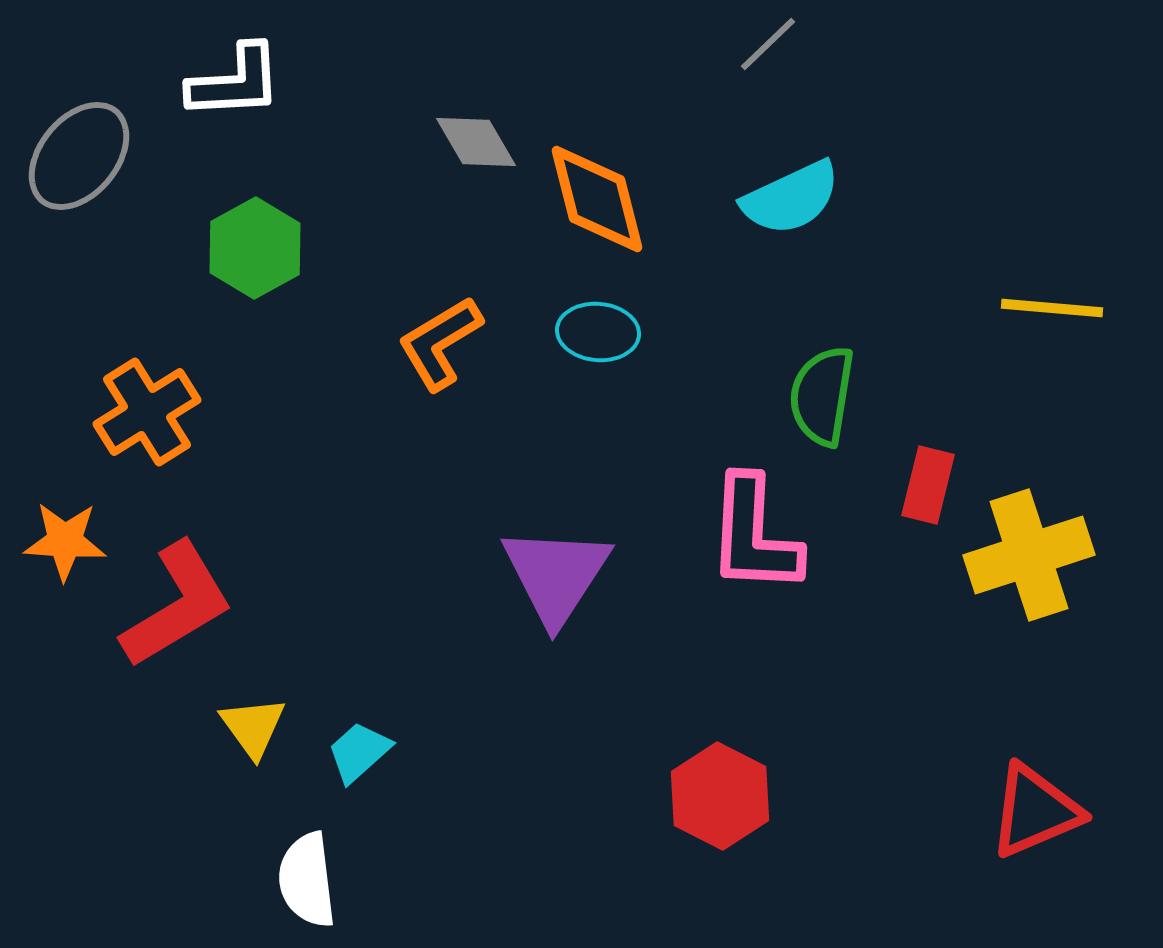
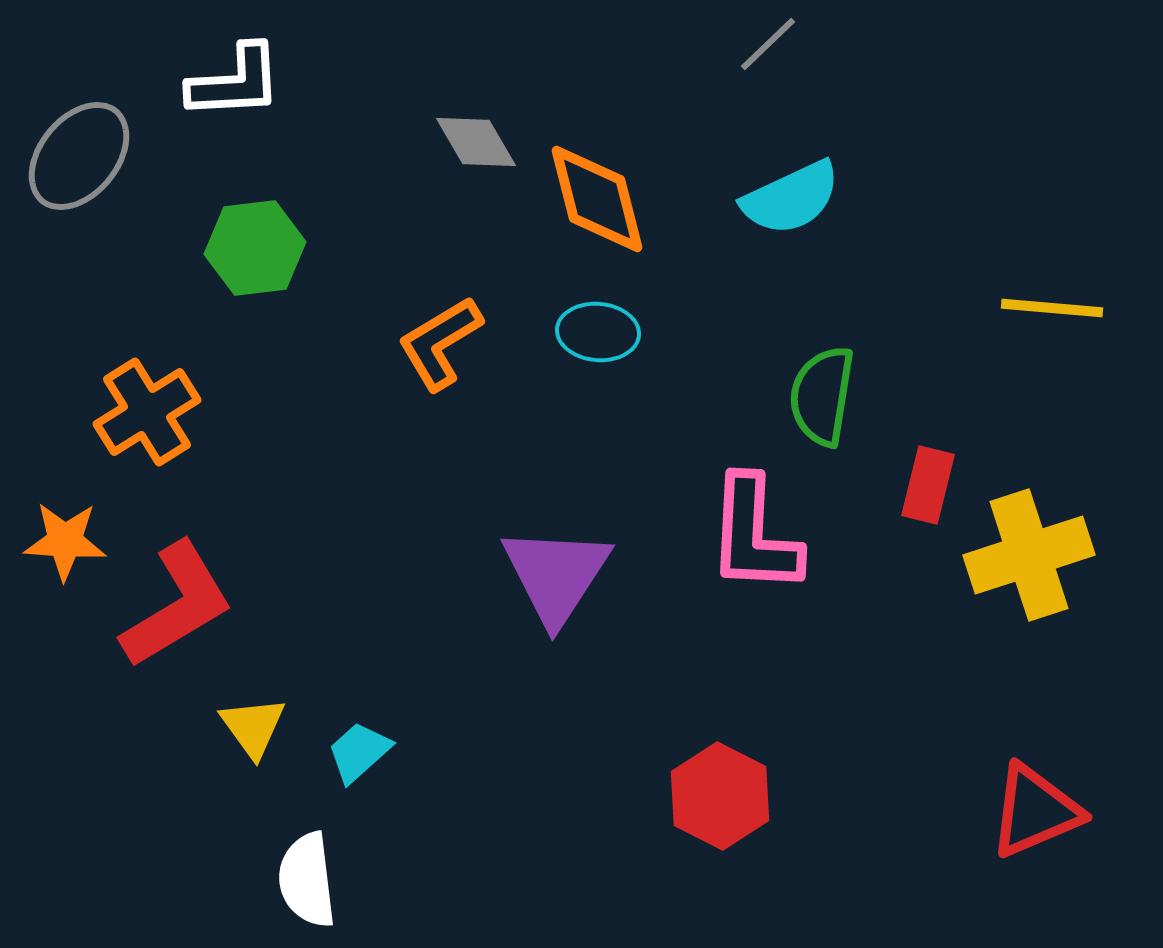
green hexagon: rotated 22 degrees clockwise
